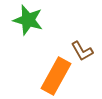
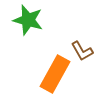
orange rectangle: moved 1 px left, 2 px up
